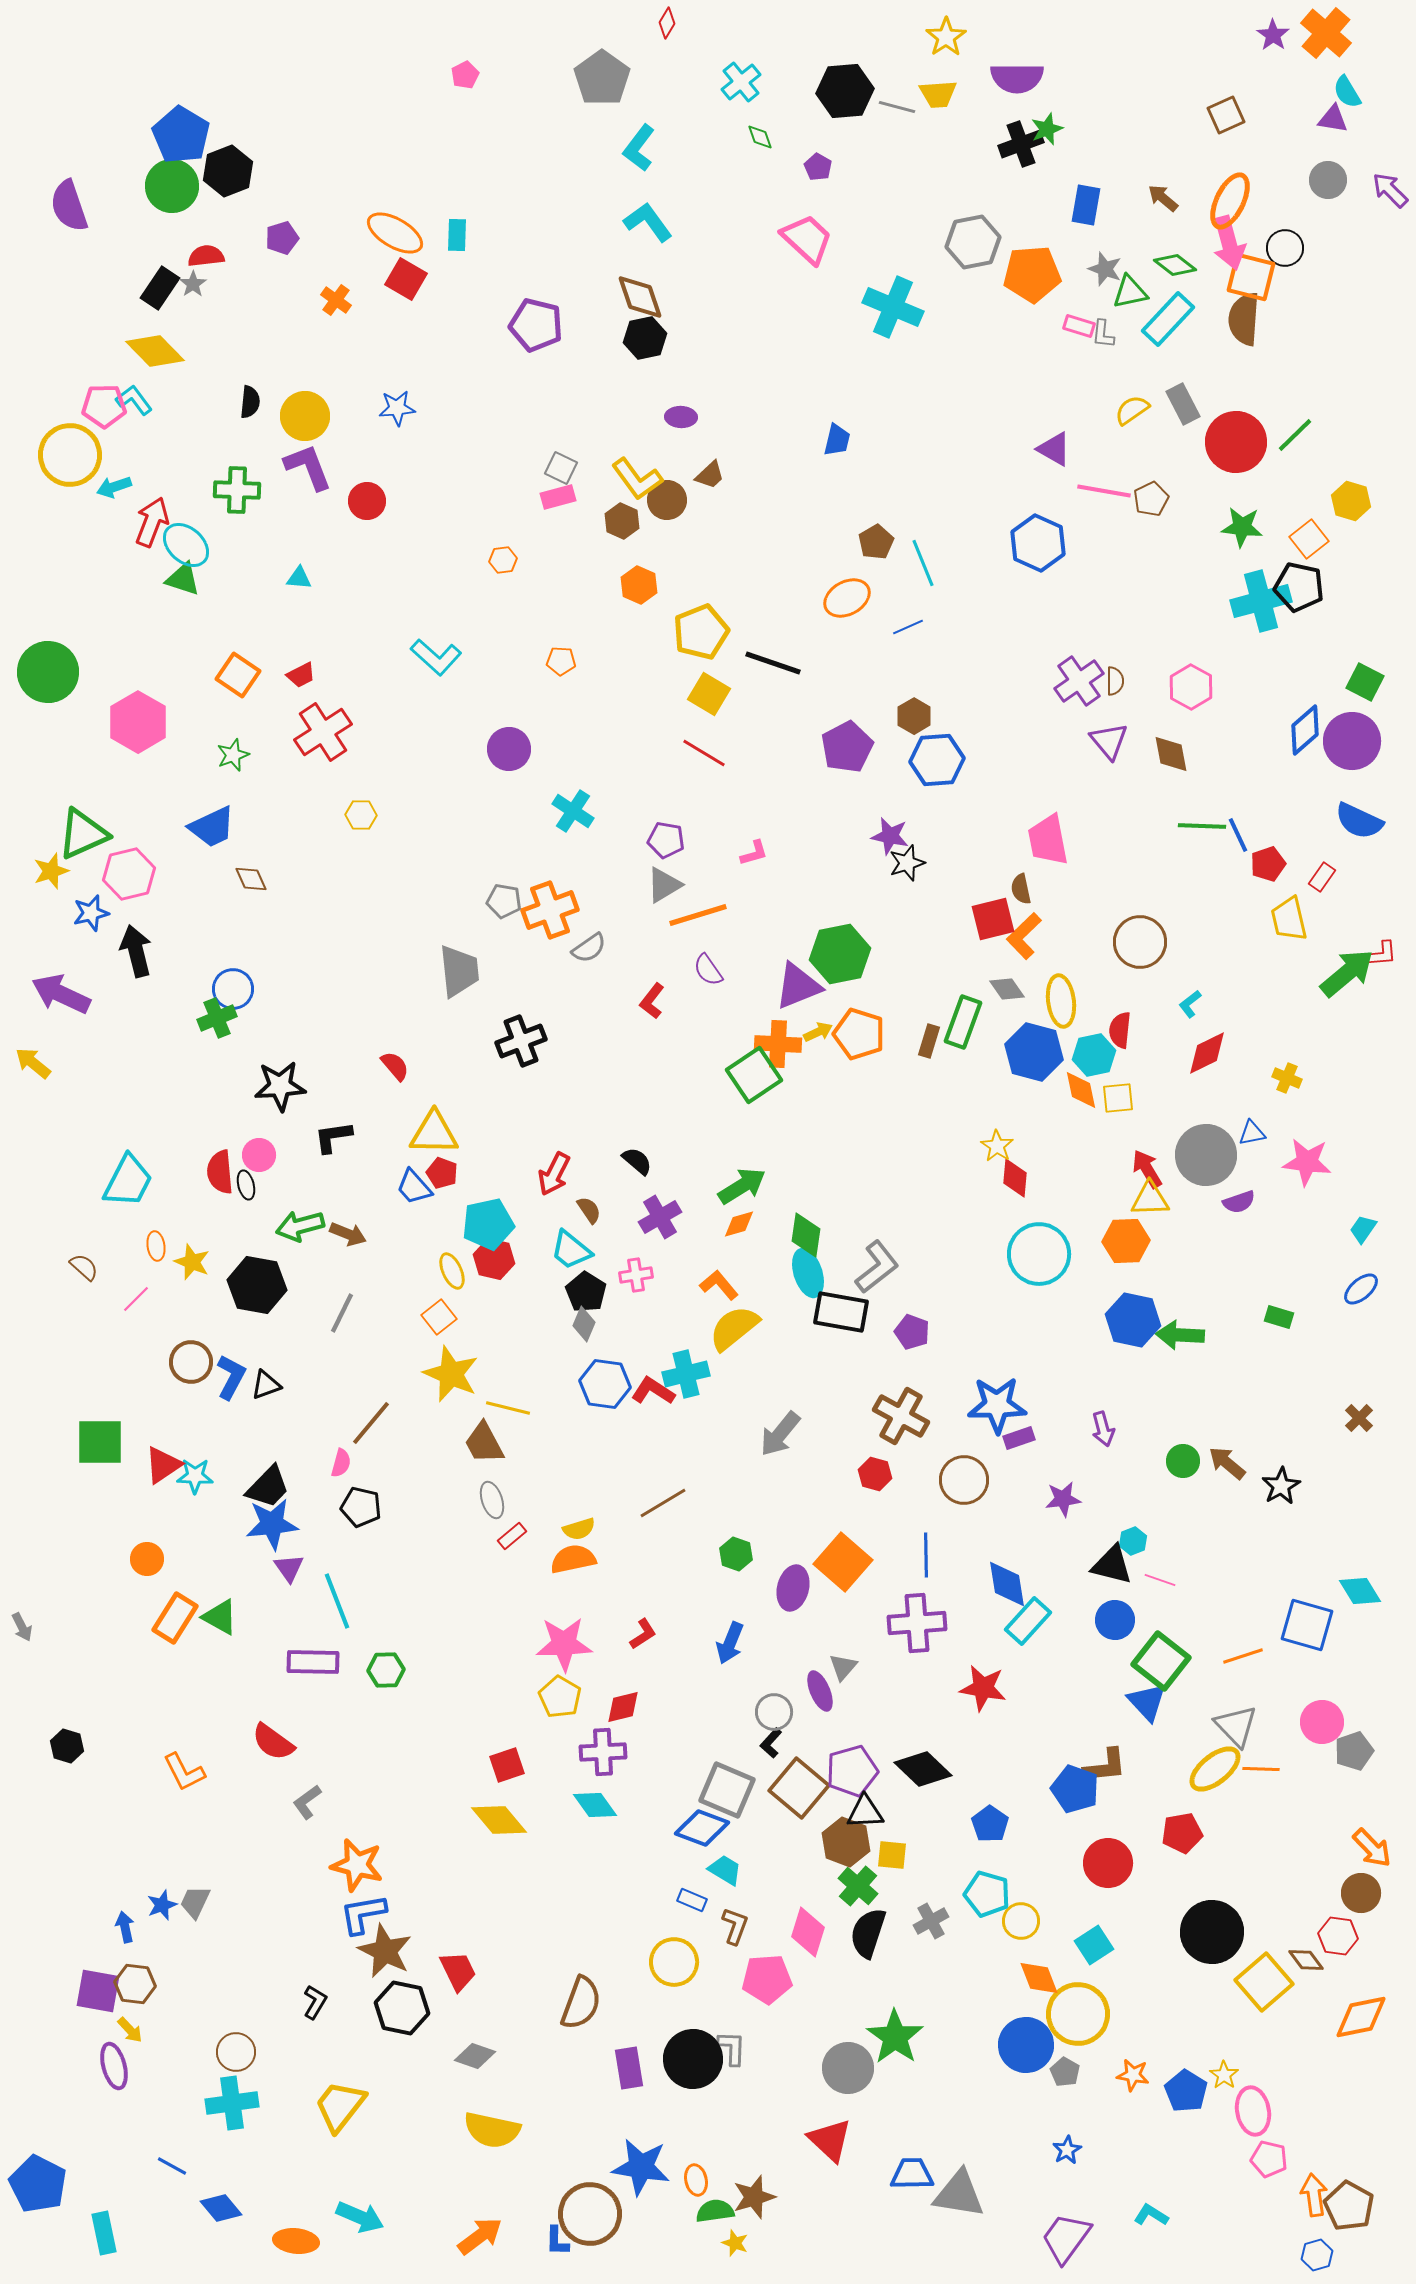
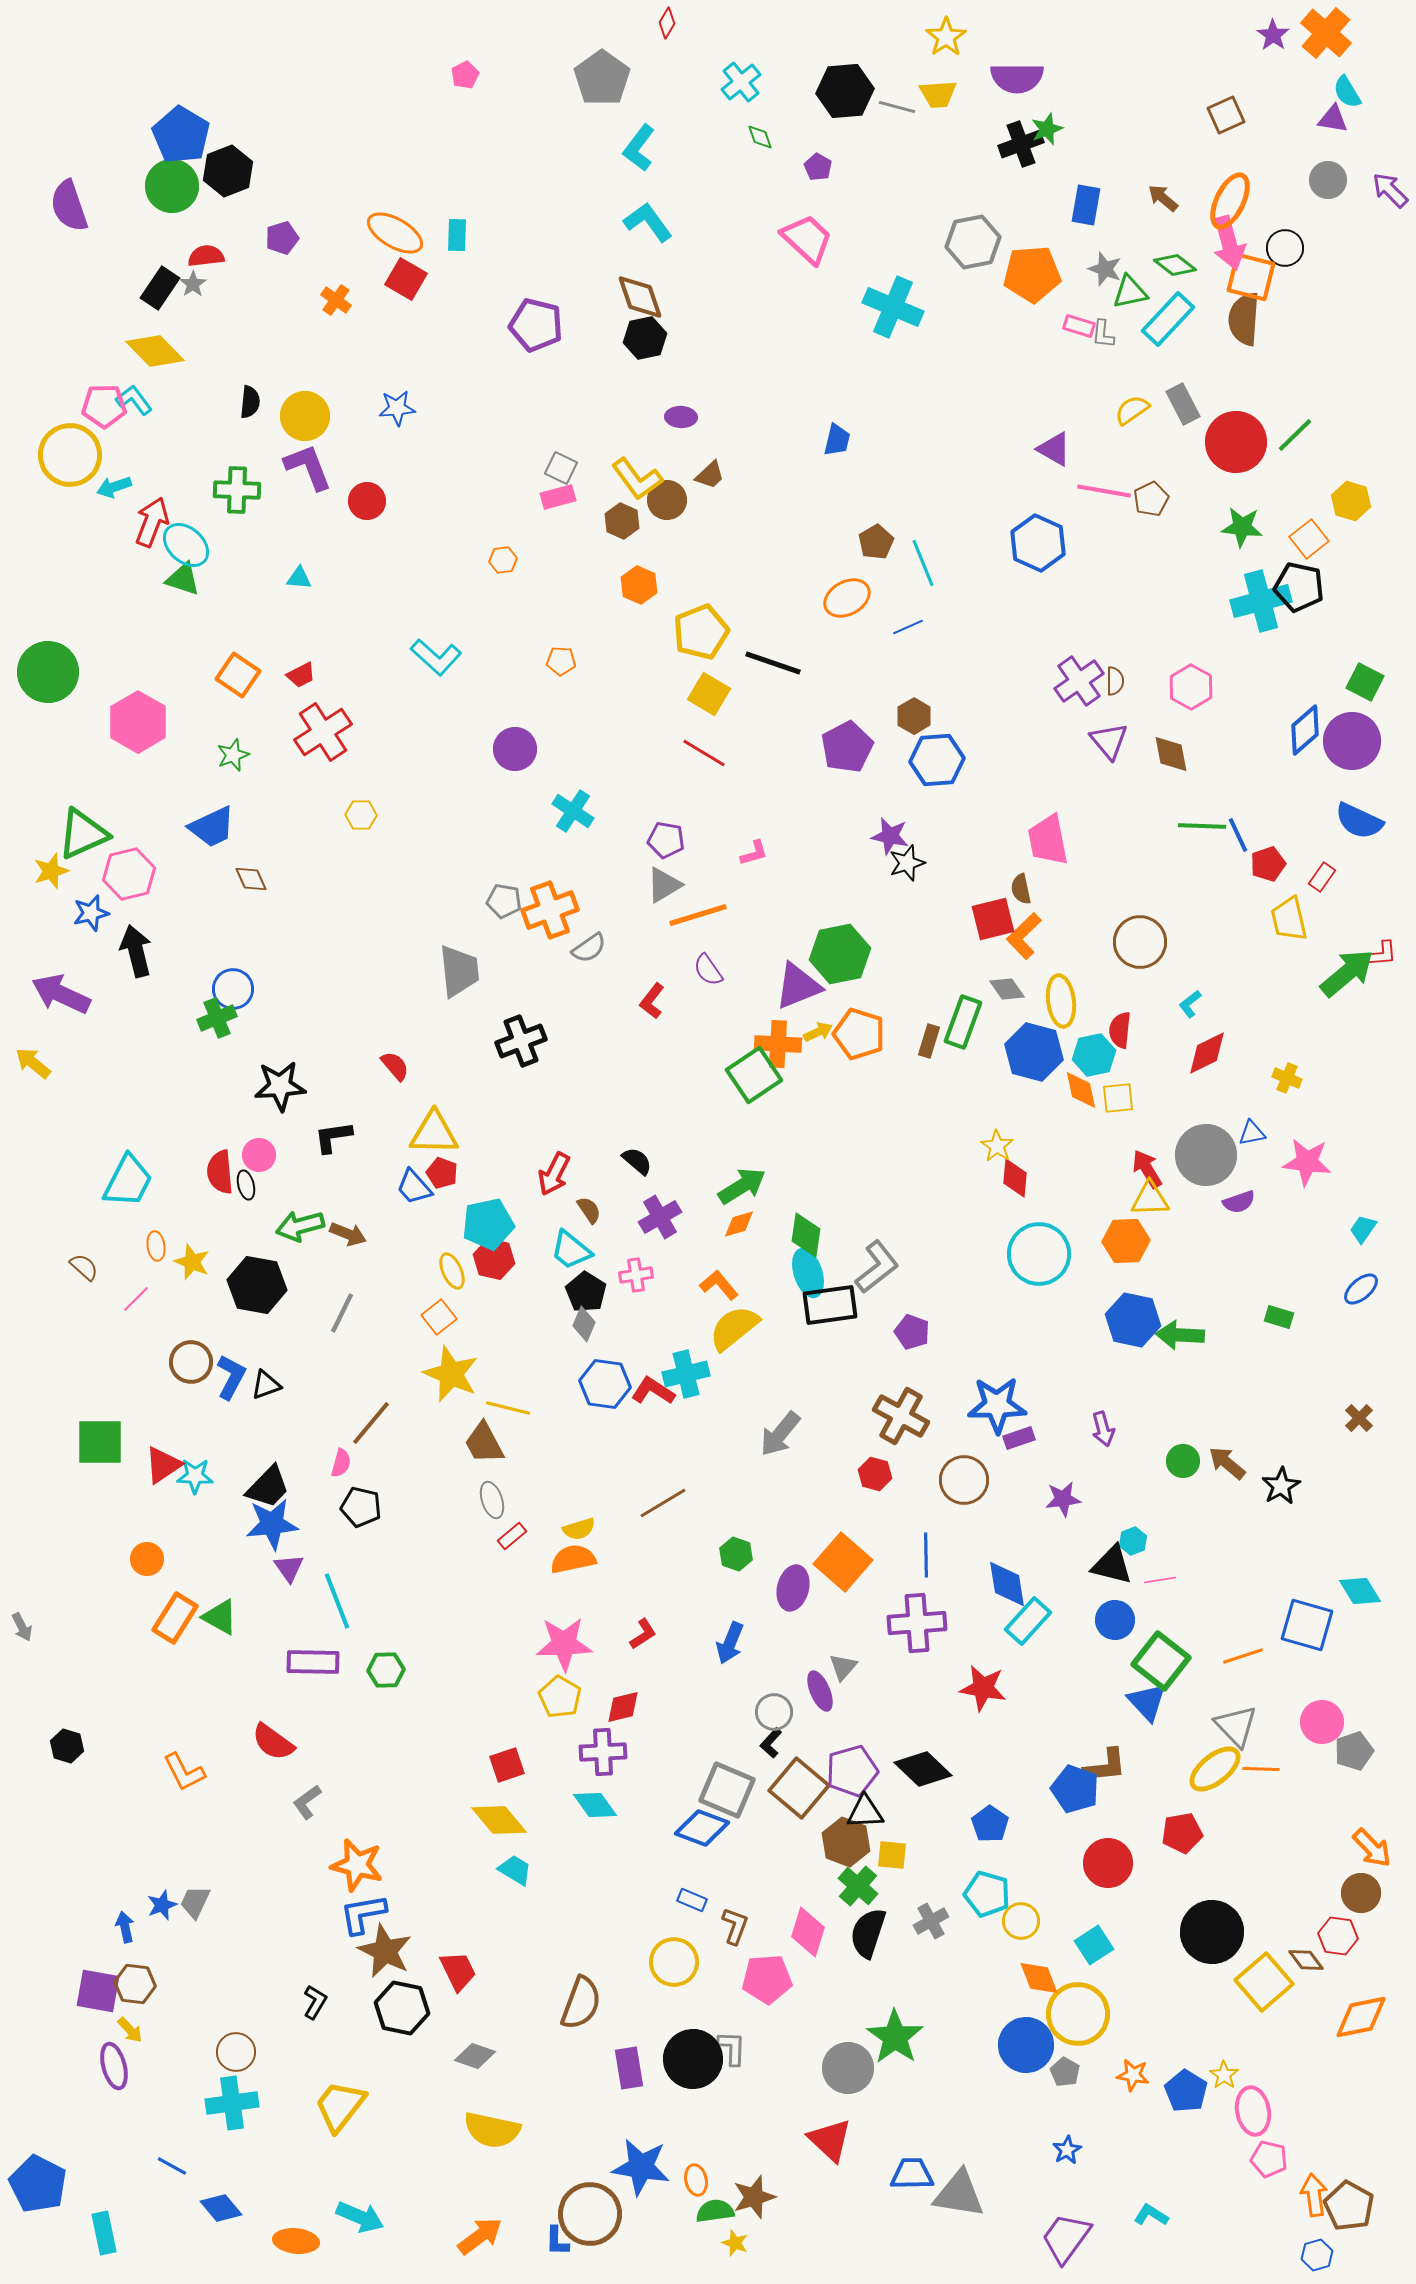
purple circle at (509, 749): moved 6 px right
black rectangle at (841, 1312): moved 11 px left, 7 px up; rotated 18 degrees counterclockwise
pink line at (1160, 1580): rotated 28 degrees counterclockwise
cyan trapezoid at (725, 1870): moved 210 px left
